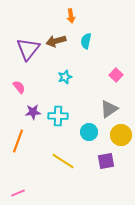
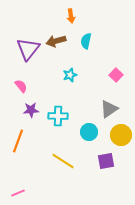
cyan star: moved 5 px right, 2 px up
pink semicircle: moved 2 px right, 1 px up
purple star: moved 2 px left, 2 px up
